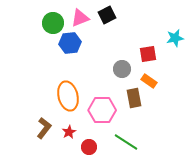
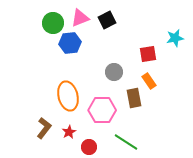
black square: moved 5 px down
gray circle: moved 8 px left, 3 px down
orange rectangle: rotated 21 degrees clockwise
